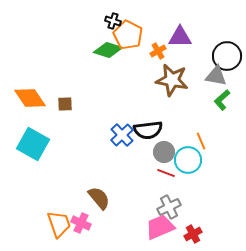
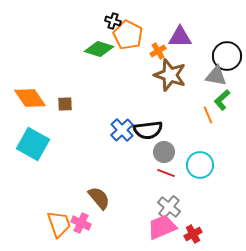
green diamond: moved 9 px left, 1 px up
brown star: moved 2 px left, 5 px up; rotated 8 degrees clockwise
blue cross: moved 5 px up
orange line: moved 7 px right, 26 px up
cyan circle: moved 12 px right, 5 px down
gray cross: rotated 25 degrees counterclockwise
pink trapezoid: moved 2 px right
